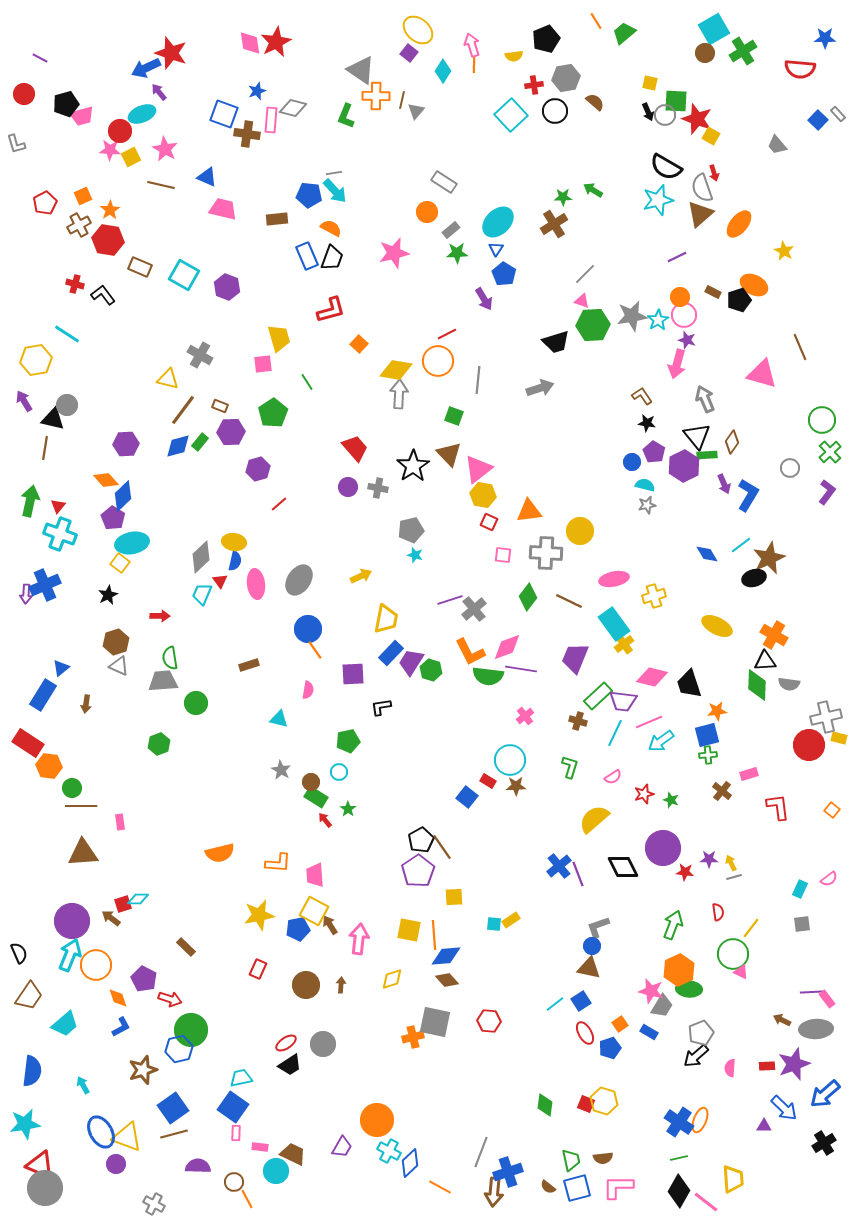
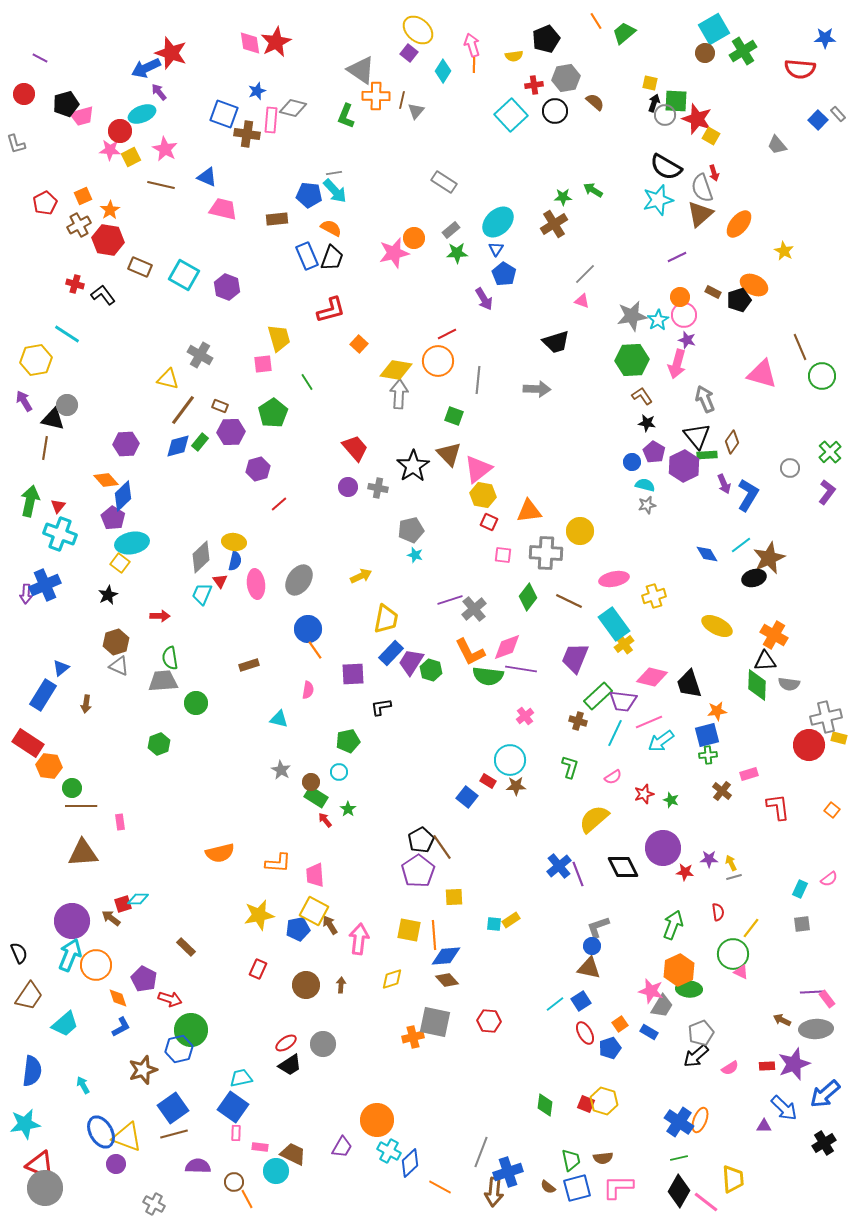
black arrow at (648, 112): moved 6 px right, 9 px up; rotated 138 degrees counterclockwise
orange circle at (427, 212): moved 13 px left, 26 px down
green hexagon at (593, 325): moved 39 px right, 35 px down
gray arrow at (540, 388): moved 3 px left, 1 px down; rotated 20 degrees clockwise
green circle at (822, 420): moved 44 px up
pink semicircle at (730, 1068): rotated 126 degrees counterclockwise
